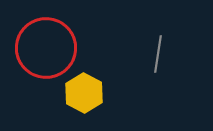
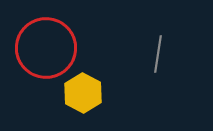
yellow hexagon: moved 1 px left
